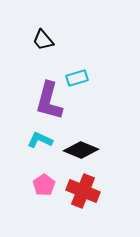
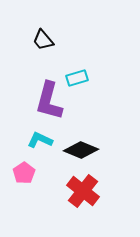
pink pentagon: moved 20 px left, 12 px up
red cross: rotated 16 degrees clockwise
